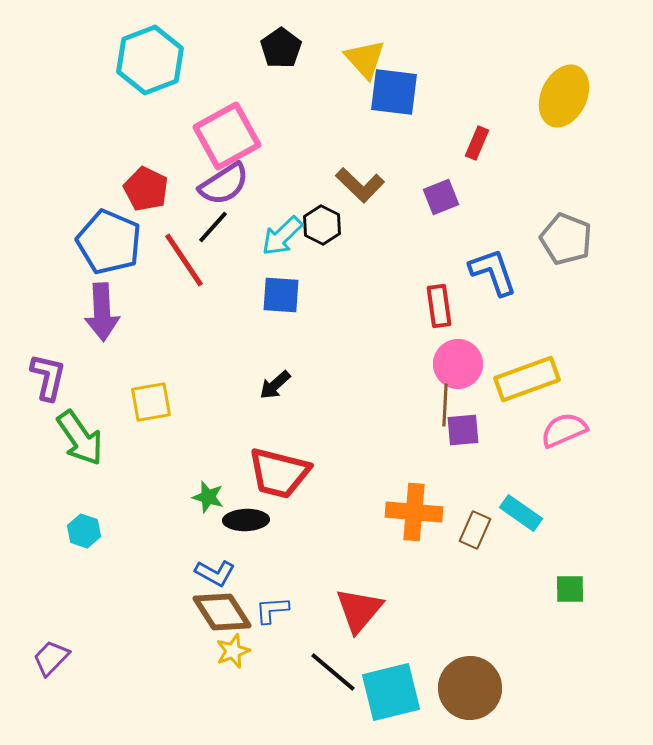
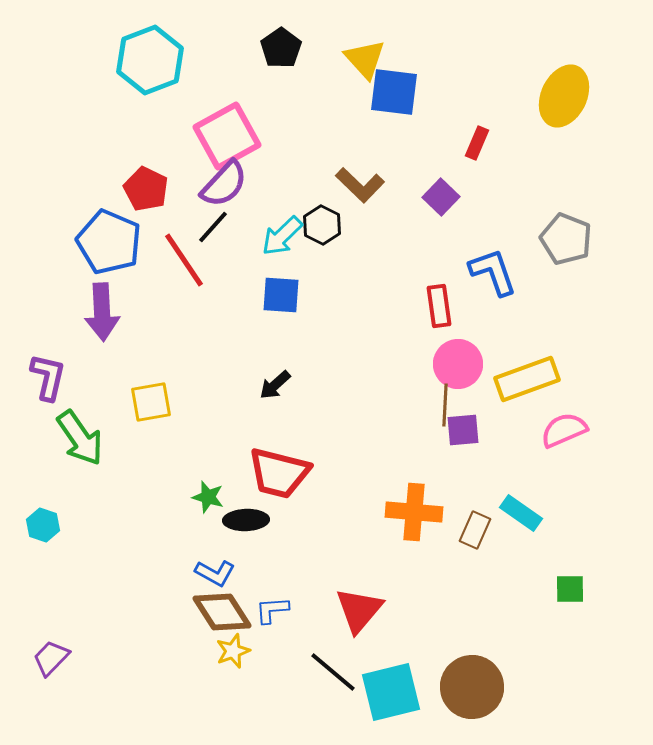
purple semicircle at (224, 184): rotated 14 degrees counterclockwise
purple square at (441, 197): rotated 24 degrees counterclockwise
cyan hexagon at (84, 531): moved 41 px left, 6 px up
brown circle at (470, 688): moved 2 px right, 1 px up
